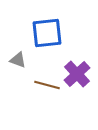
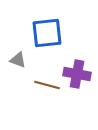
purple cross: rotated 36 degrees counterclockwise
